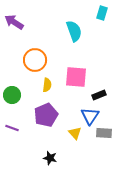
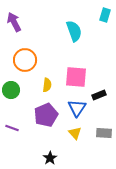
cyan rectangle: moved 3 px right, 2 px down
purple arrow: rotated 30 degrees clockwise
orange circle: moved 10 px left
green circle: moved 1 px left, 5 px up
blue triangle: moved 13 px left, 8 px up
black star: rotated 24 degrees clockwise
